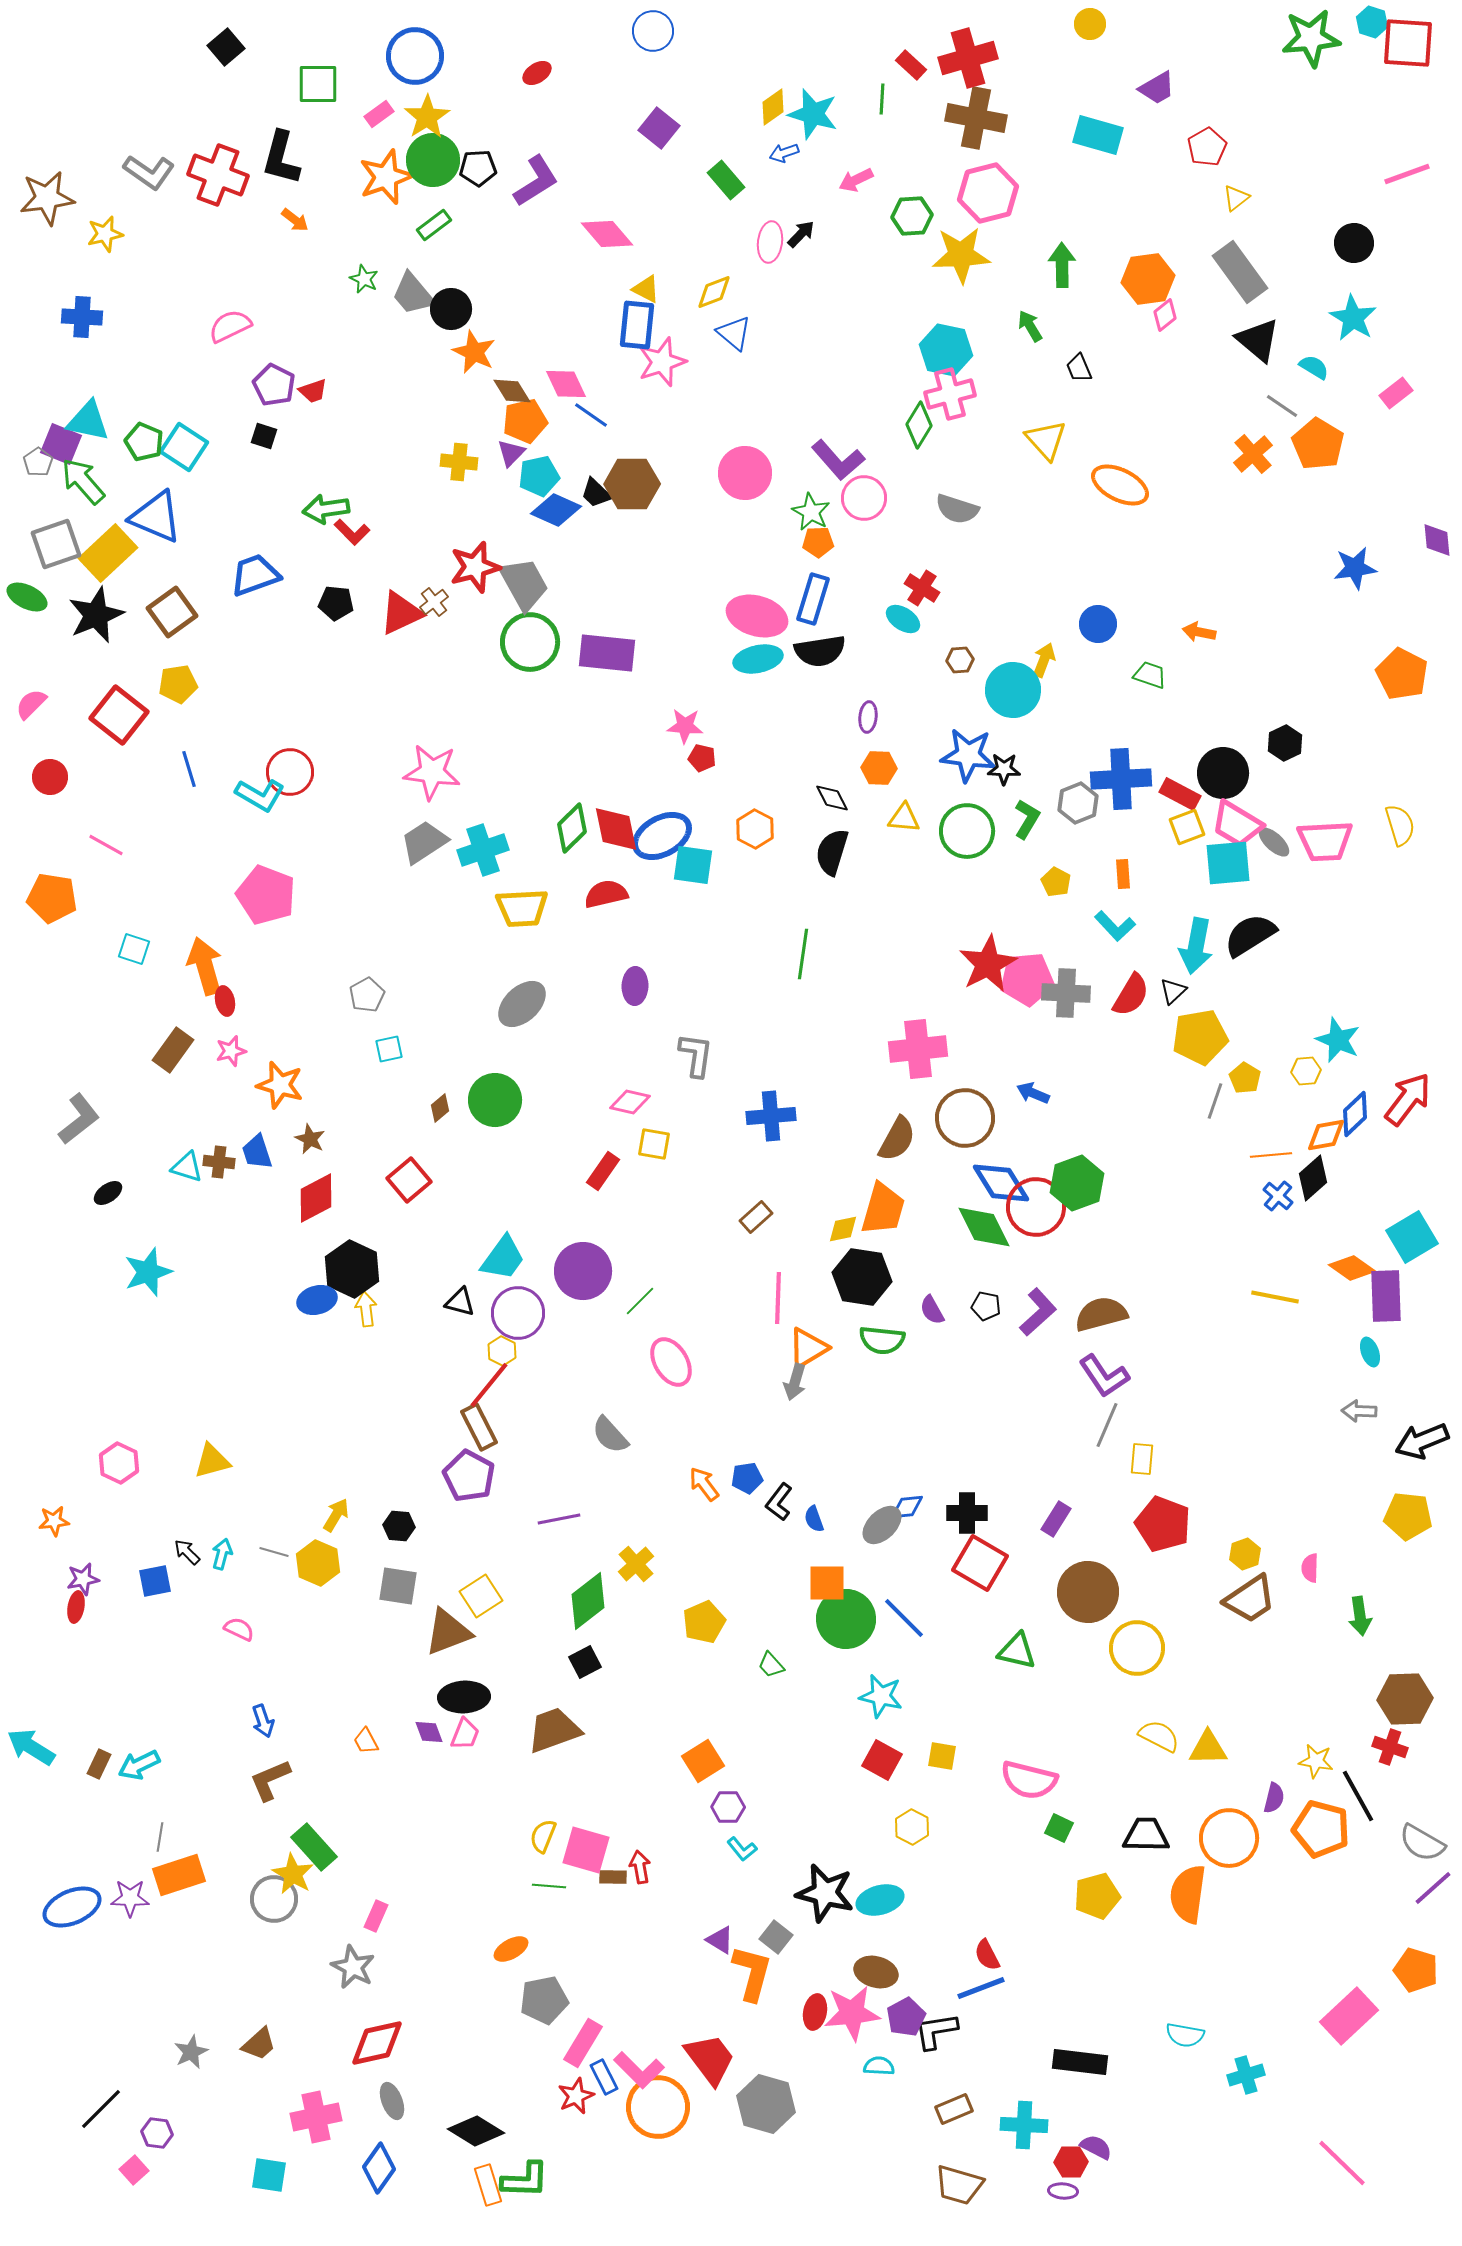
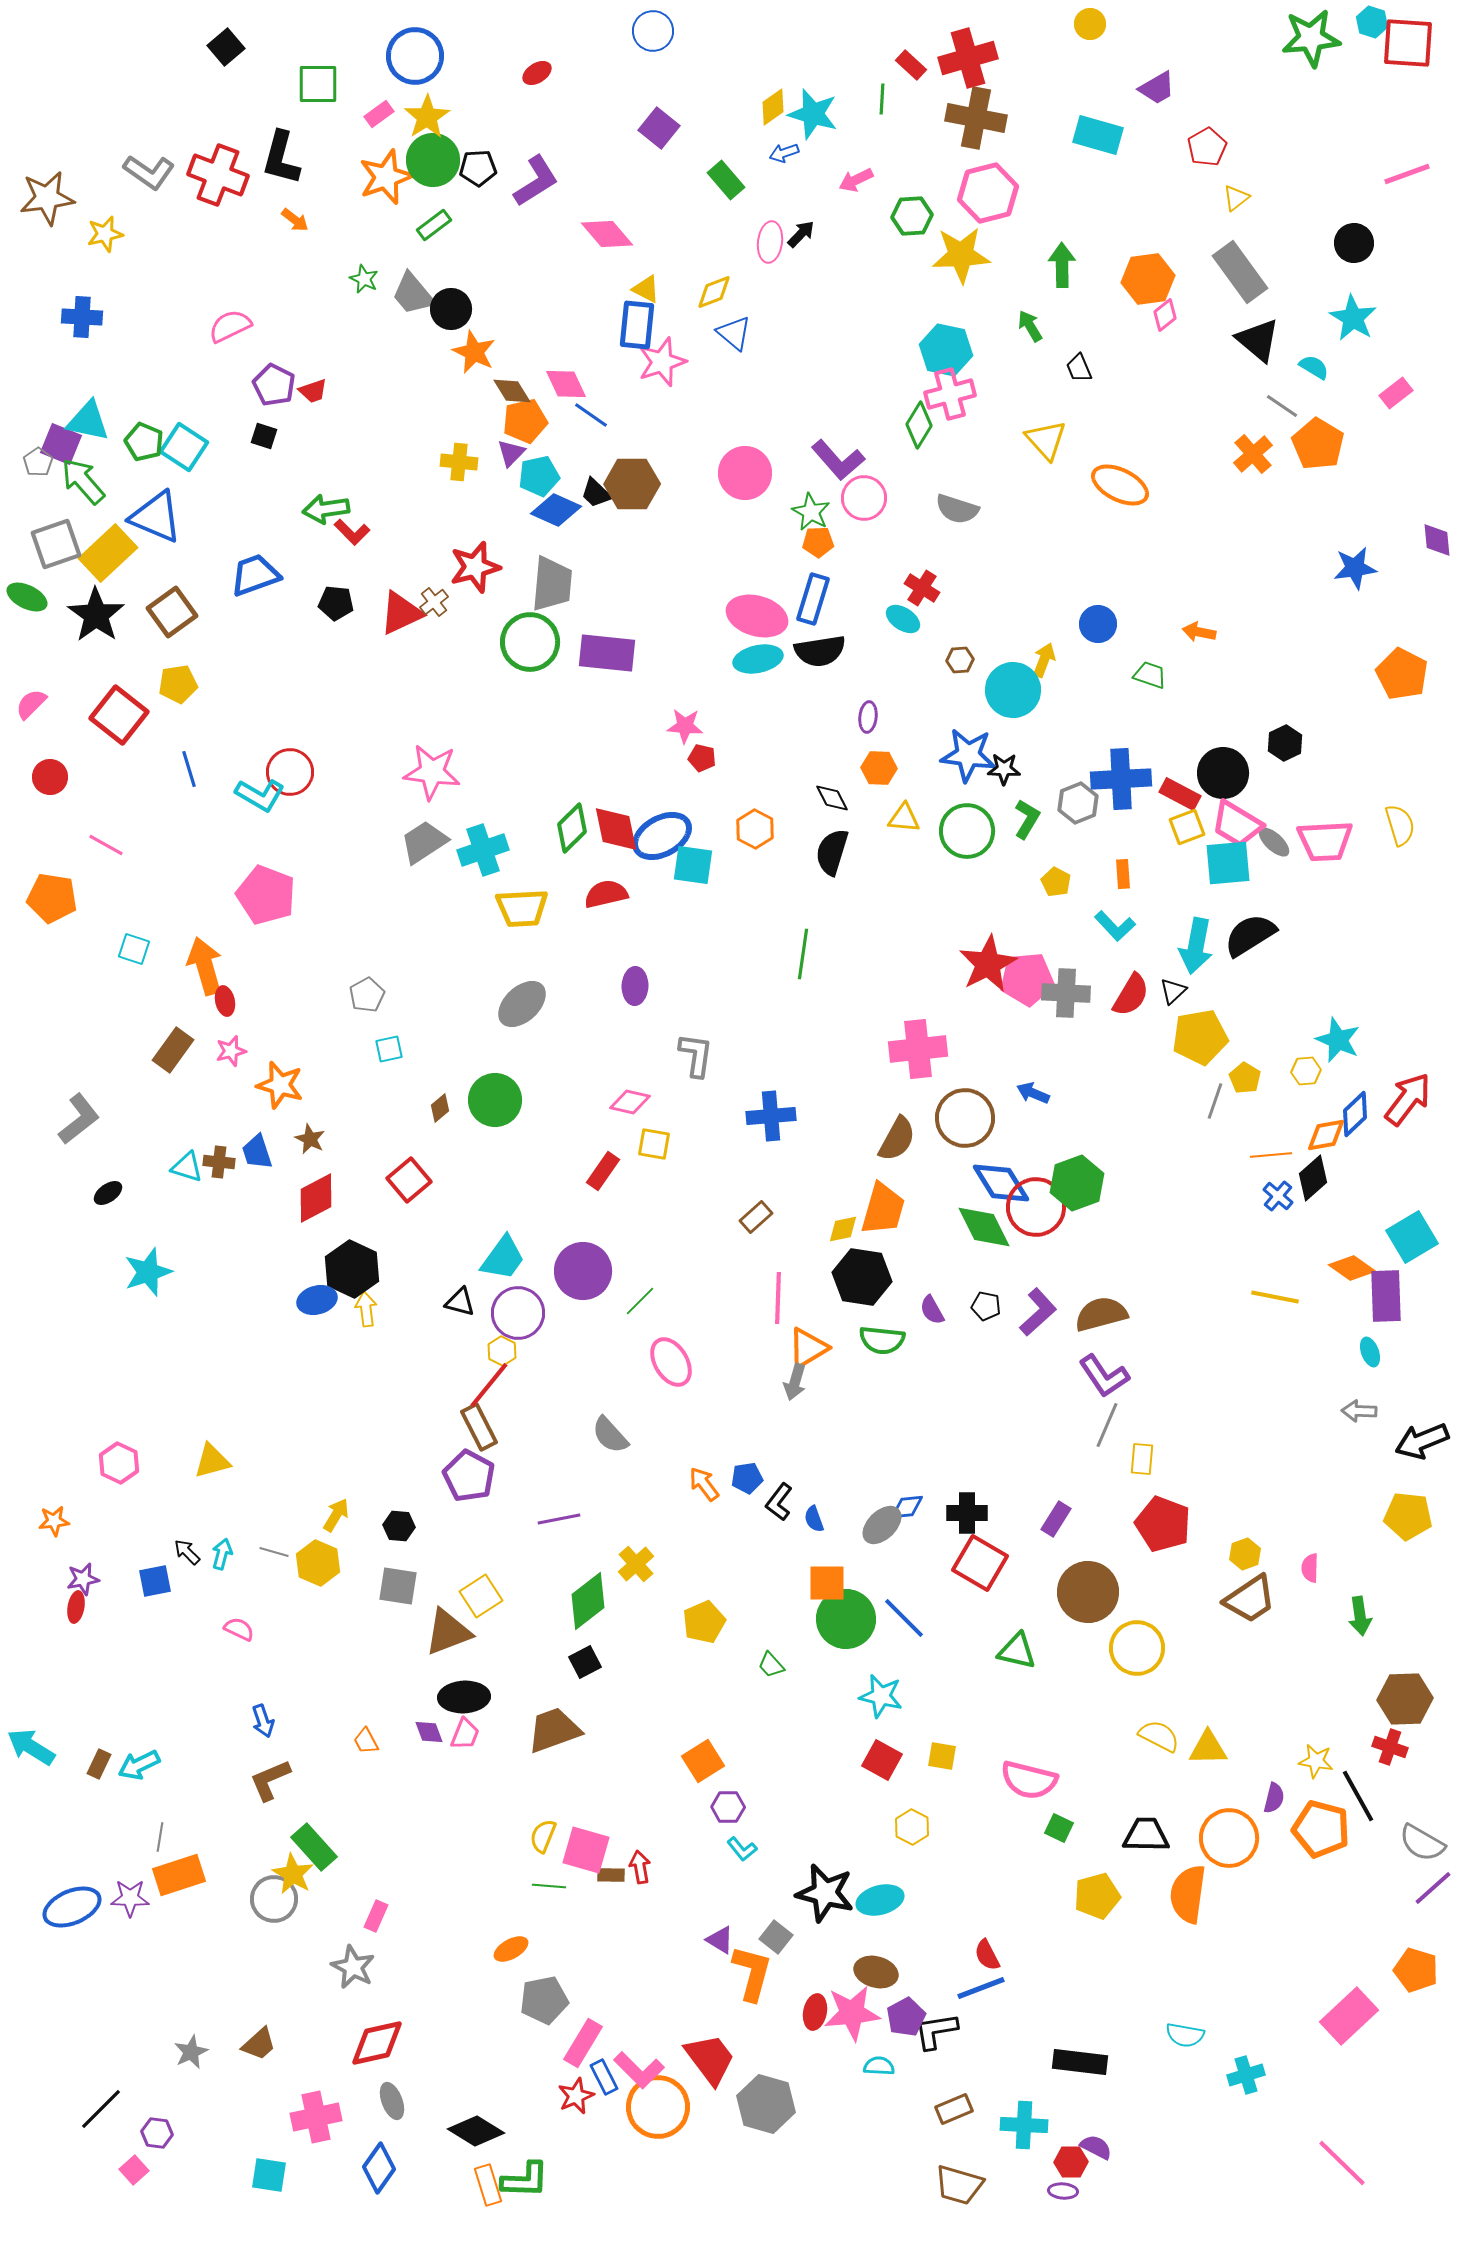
gray trapezoid at (524, 584): moved 28 px right; rotated 34 degrees clockwise
black star at (96, 615): rotated 14 degrees counterclockwise
brown rectangle at (613, 1877): moved 2 px left, 2 px up
